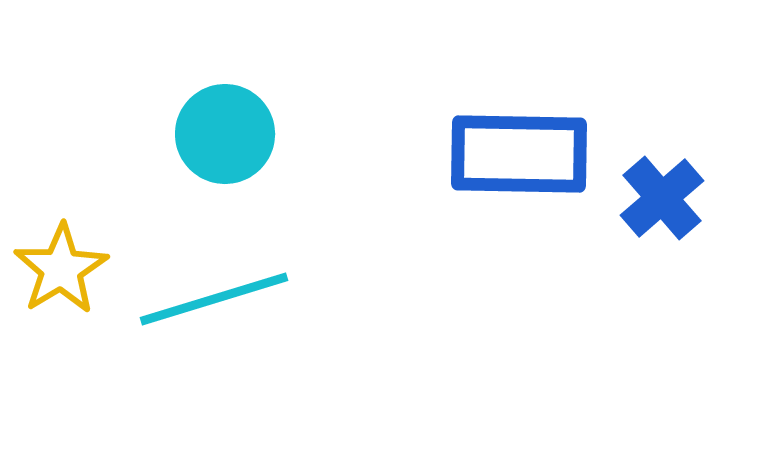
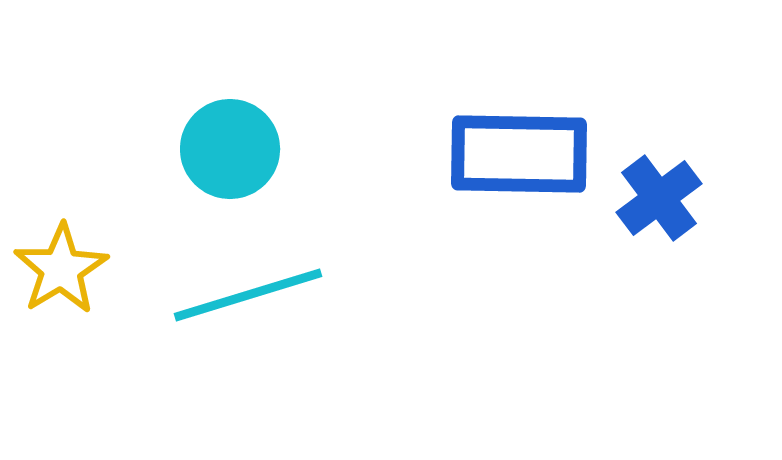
cyan circle: moved 5 px right, 15 px down
blue cross: moved 3 px left; rotated 4 degrees clockwise
cyan line: moved 34 px right, 4 px up
